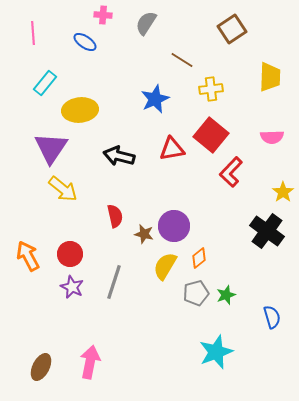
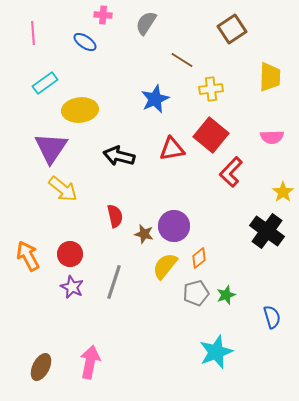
cyan rectangle: rotated 15 degrees clockwise
yellow semicircle: rotated 8 degrees clockwise
